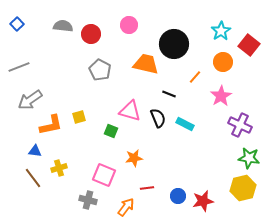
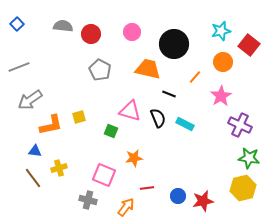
pink circle: moved 3 px right, 7 px down
cyan star: rotated 18 degrees clockwise
orange trapezoid: moved 2 px right, 5 px down
